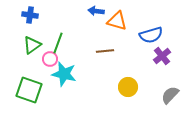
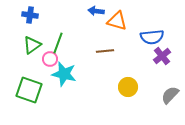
blue semicircle: moved 1 px right, 2 px down; rotated 10 degrees clockwise
